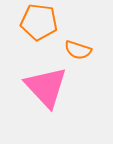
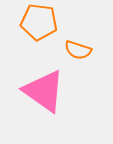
pink triangle: moved 2 px left, 4 px down; rotated 12 degrees counterclockwise
